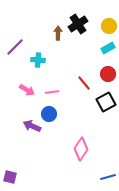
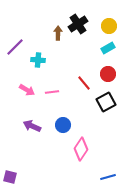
blue circle: moved 14 px right, 11 px down
